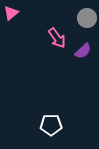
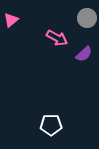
pink triangle: moved 7 px down
pink arrow: rotated 25 degrees counterclockwise
purple semicircle: moved 1 px right, 3 px down
